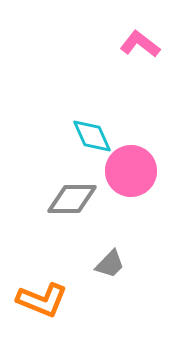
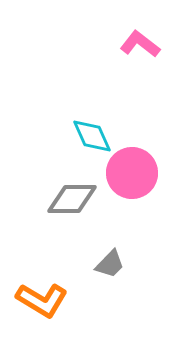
pink circle: moved 1 px right, 2 px down
orange L-shape: rotated 9 degrees clockwise
